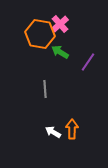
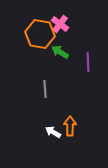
pink cross: rotated 12 degrees counterclockwise
purple line: rotated 36 degrees counterclockwise
orange arrow: moved 2 px left, 3 px up
